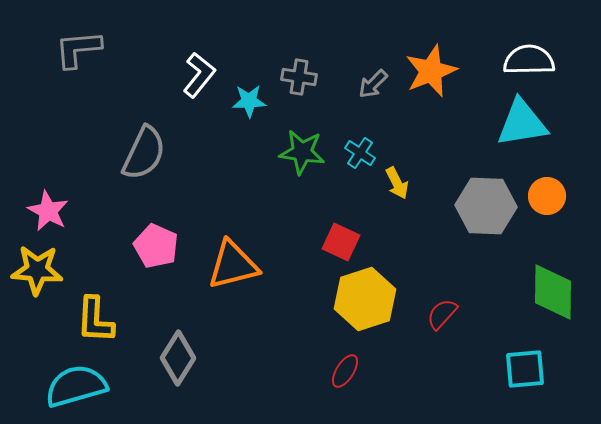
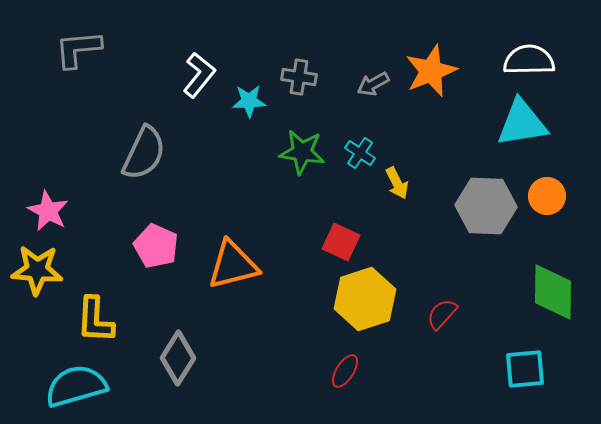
gray arrow: rotated 16 degrees clockwise
